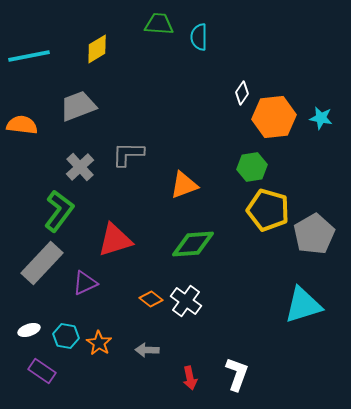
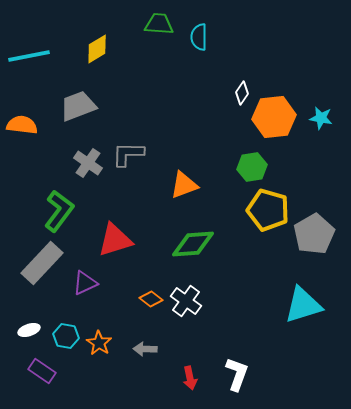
gray cross: moved 8 px right, 4 px up; rotated 12 degrees counterclockwise
gray arrow: moved 2 px left, 1 px up
